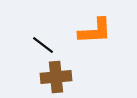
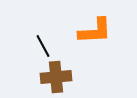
black line: moved 1 px down; rotated 25 degrees clockwise
